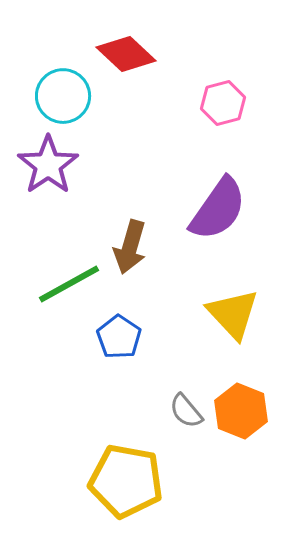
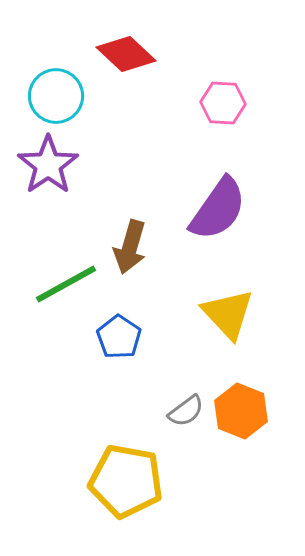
cyan circle: moved 7 px left
pink hexagon: rotated 18 degrees clockwise
green line: moved 3 px left
yellow triangle: moved 5 px left
gray semicircle: rotated 87 degrees counterclockwise
